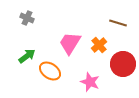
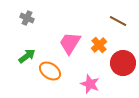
brown line: moved 2 px up; rotated 12 degrees clockwise
red circle: moved 1 px up
pink star: moved 2 px down
